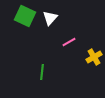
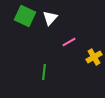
green line: moved 2 px right
